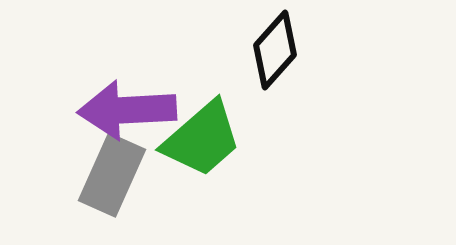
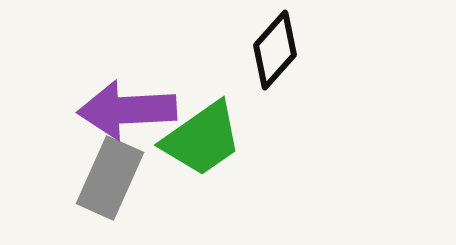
green trapezoid: rotated 6 degrees clockwise
gray rectangle: moved 2 px left, 3 px down
